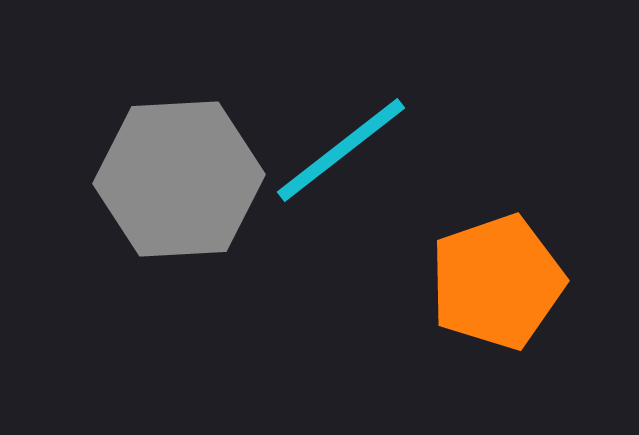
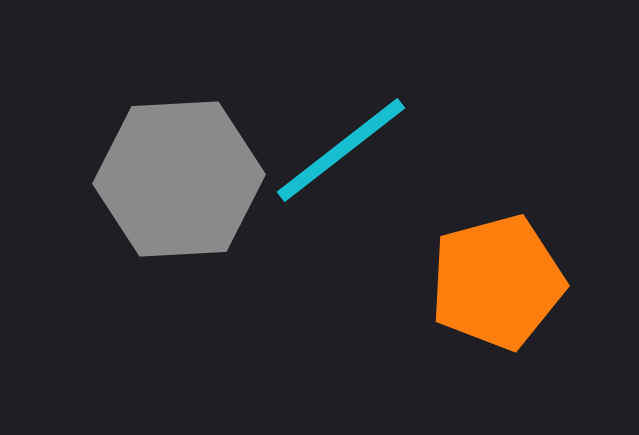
orange pentagon: rotated 4 degrees clockwise
